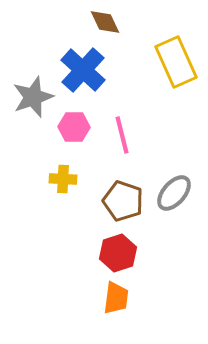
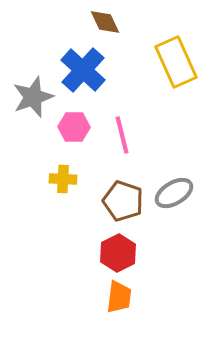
gray ellipse: rotated 18 degrees clockwise
red hexagon: rotated 9 degrees counterclockwise
orange trapezoid: moved 3 px right, 1 px up
